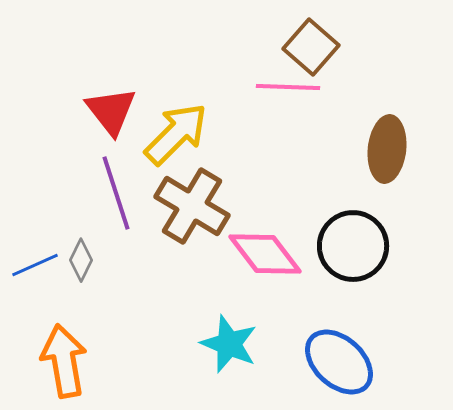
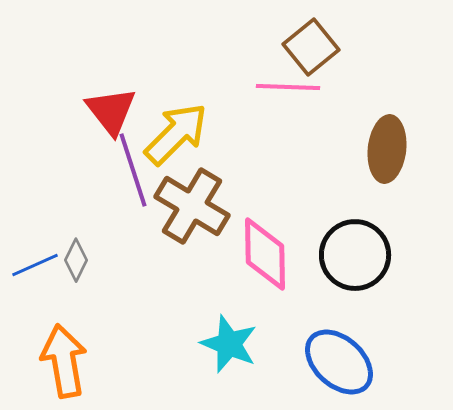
brown square: rotated 10 degrees clockwise
purple line: moved 17 px right, 23 px up
black circle: moved 2 px right, 9 px down
pink diamond: rotated 36 degrees clockwise
gray diamond: moved 5 px left
